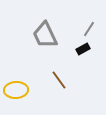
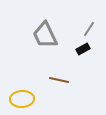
brown line: rotated 42 degrees counterclockwise
yellow ellipse: moved 6 px right, 9 px down
